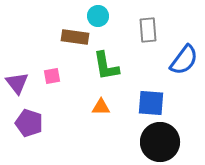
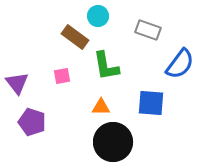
gray rectangle: rotated 65 degrees counterclockwise
brown rectangle: rotated 28 degrees clockwise
blue semicircle: moved 4 px left, 4 px down
pink square: moved 10 px right
purple pentagon: moved 3 px right, 1 px up
black circle: moved 47 px left
